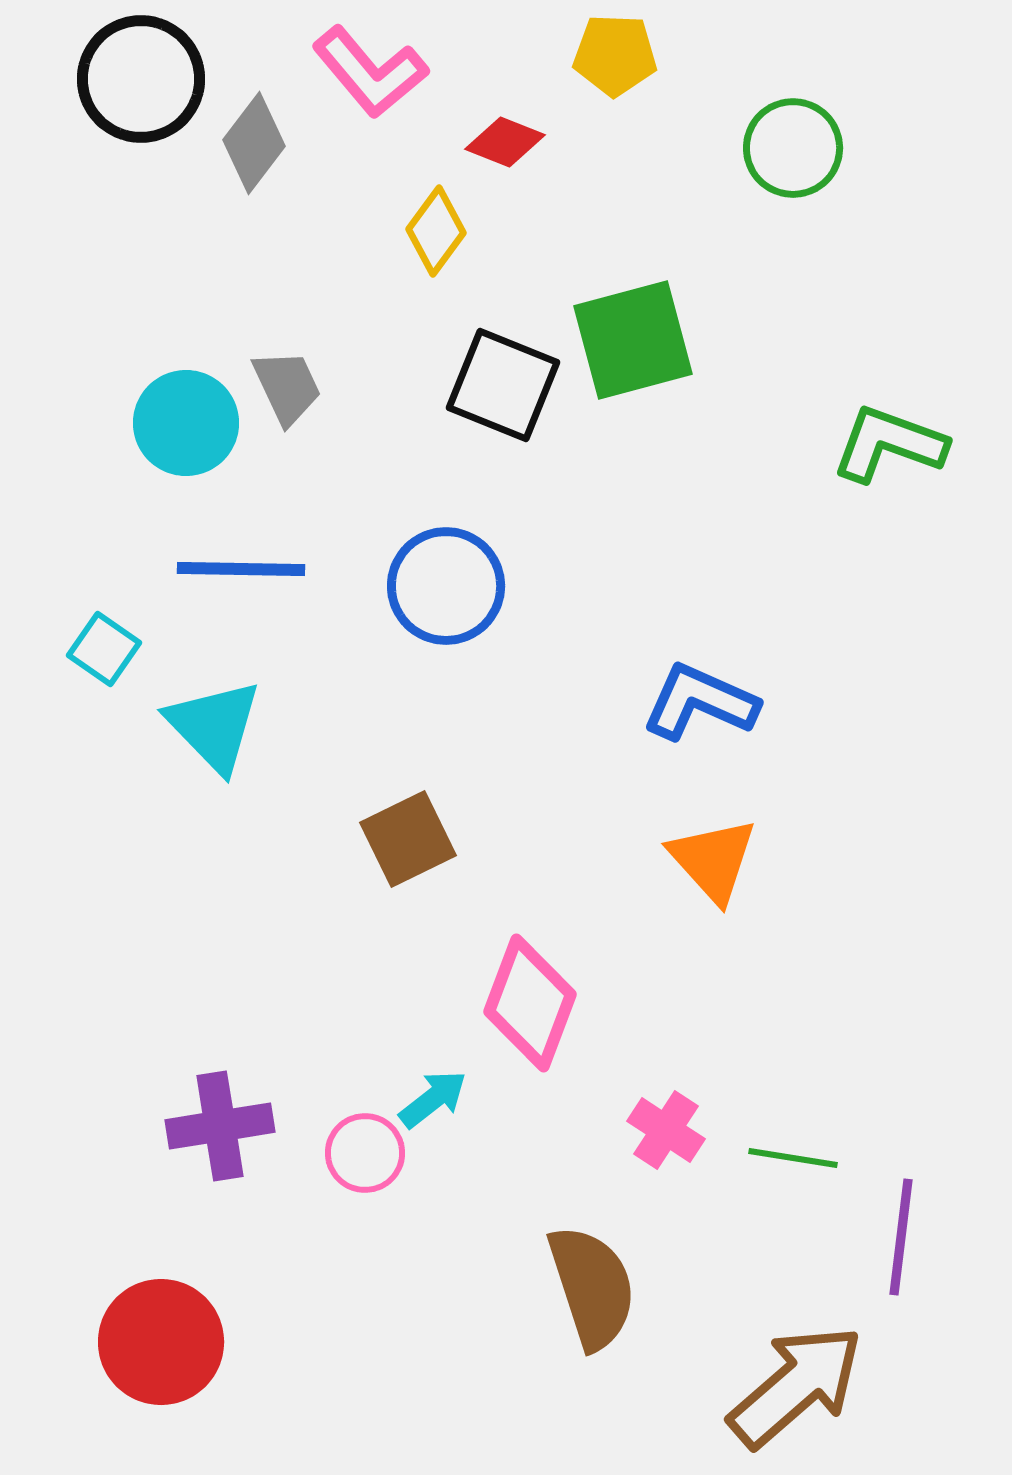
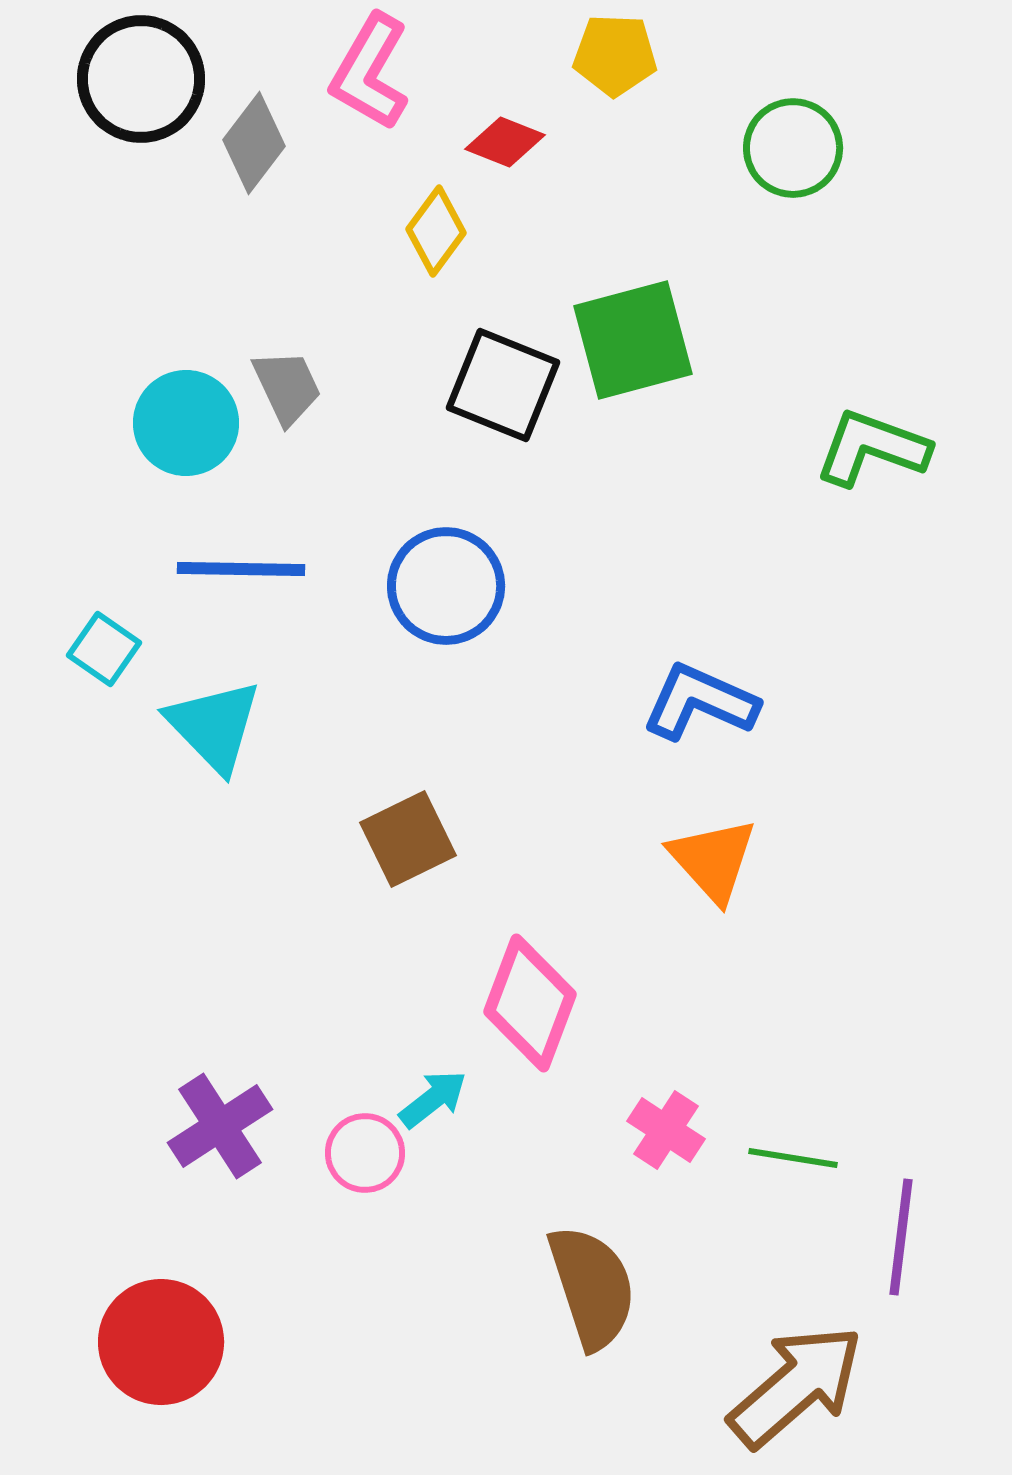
pink L-shape: rotated 70 degrees clockwise
green L-shape: moved 17 px left, 4 px down
purple cross: rotated 24 degrees counterclockwise
